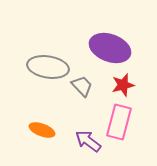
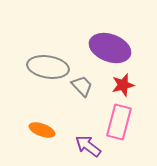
purple arrow: moved 5 px down
